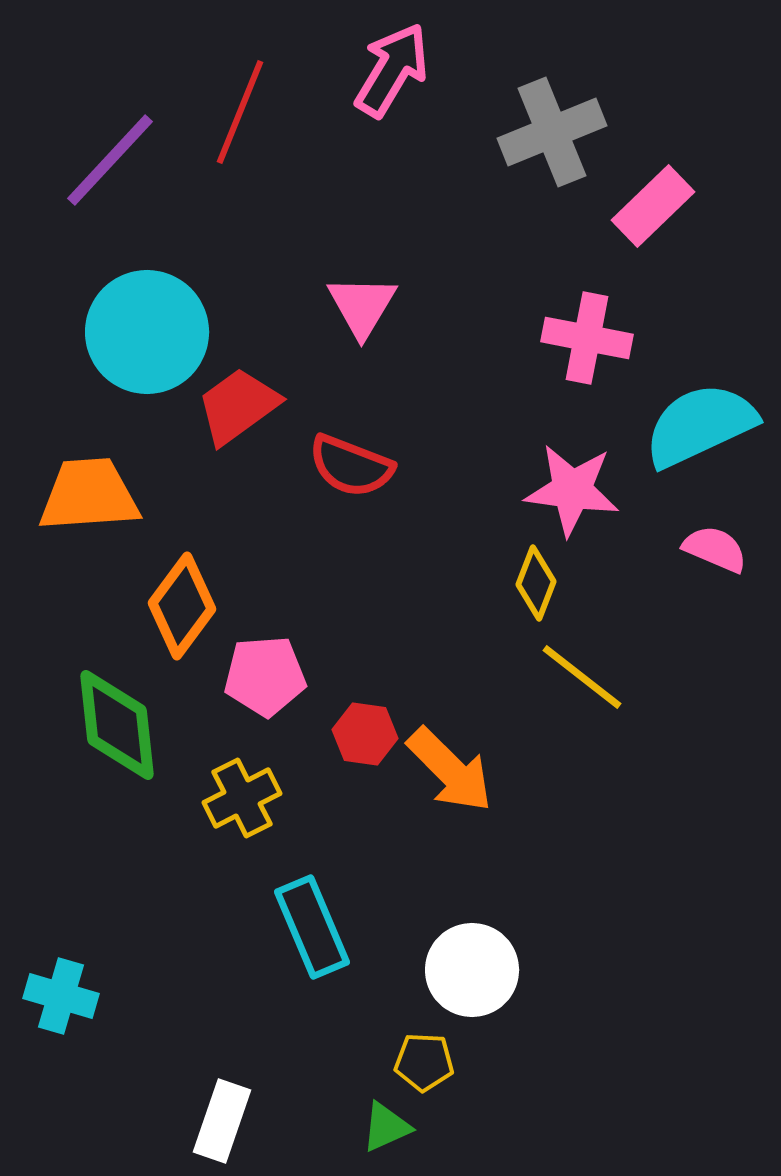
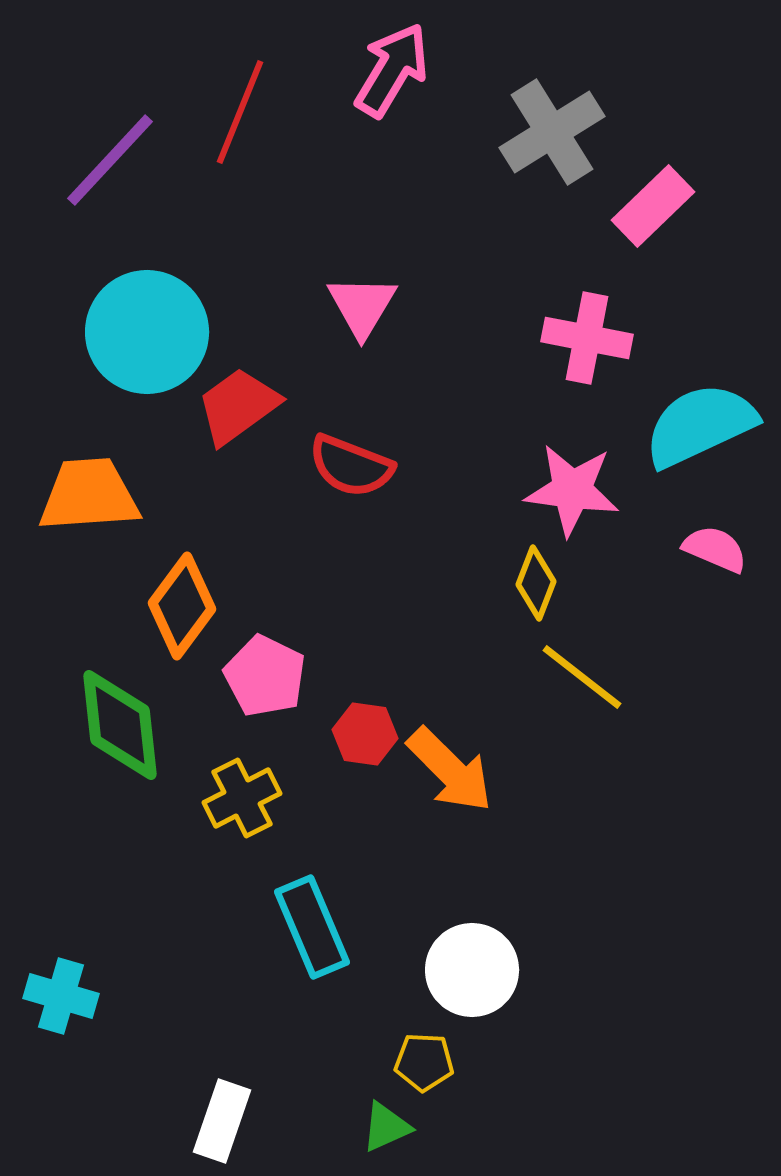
gray cross: rotated 10 degrees counterclockwise
pink pentagon: rotated 30 degrees clockwise
green diamond: moved 3 px right
